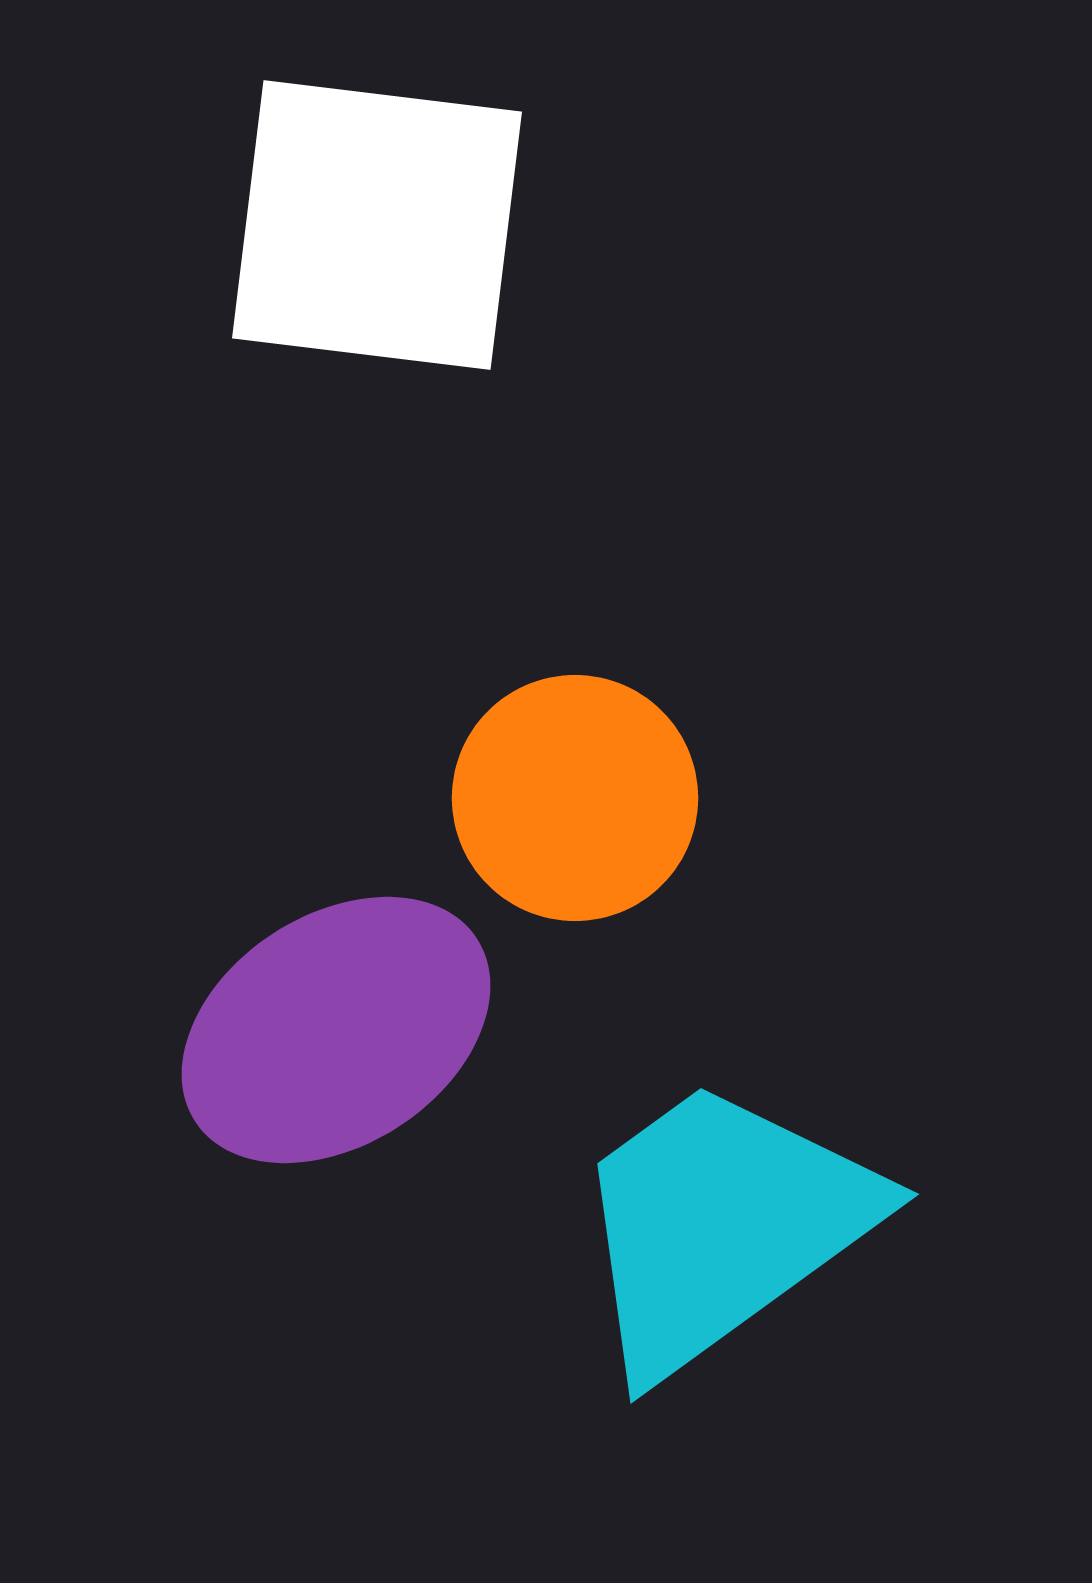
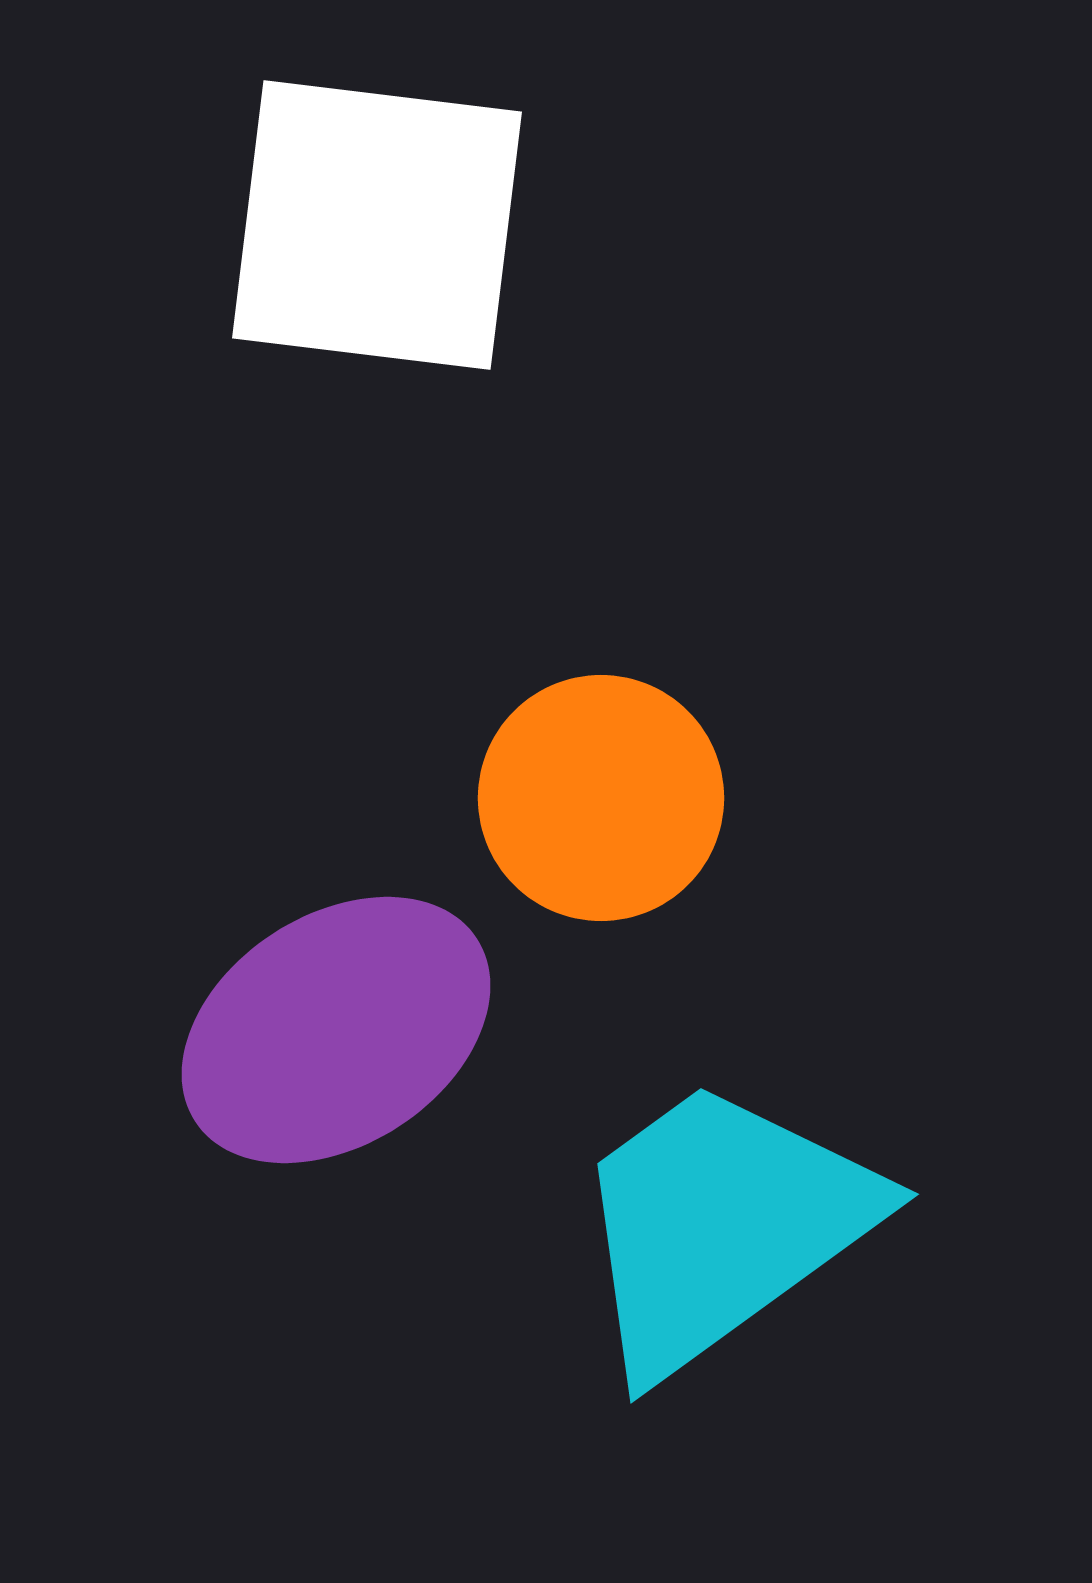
orange circle: moved 26 px right
